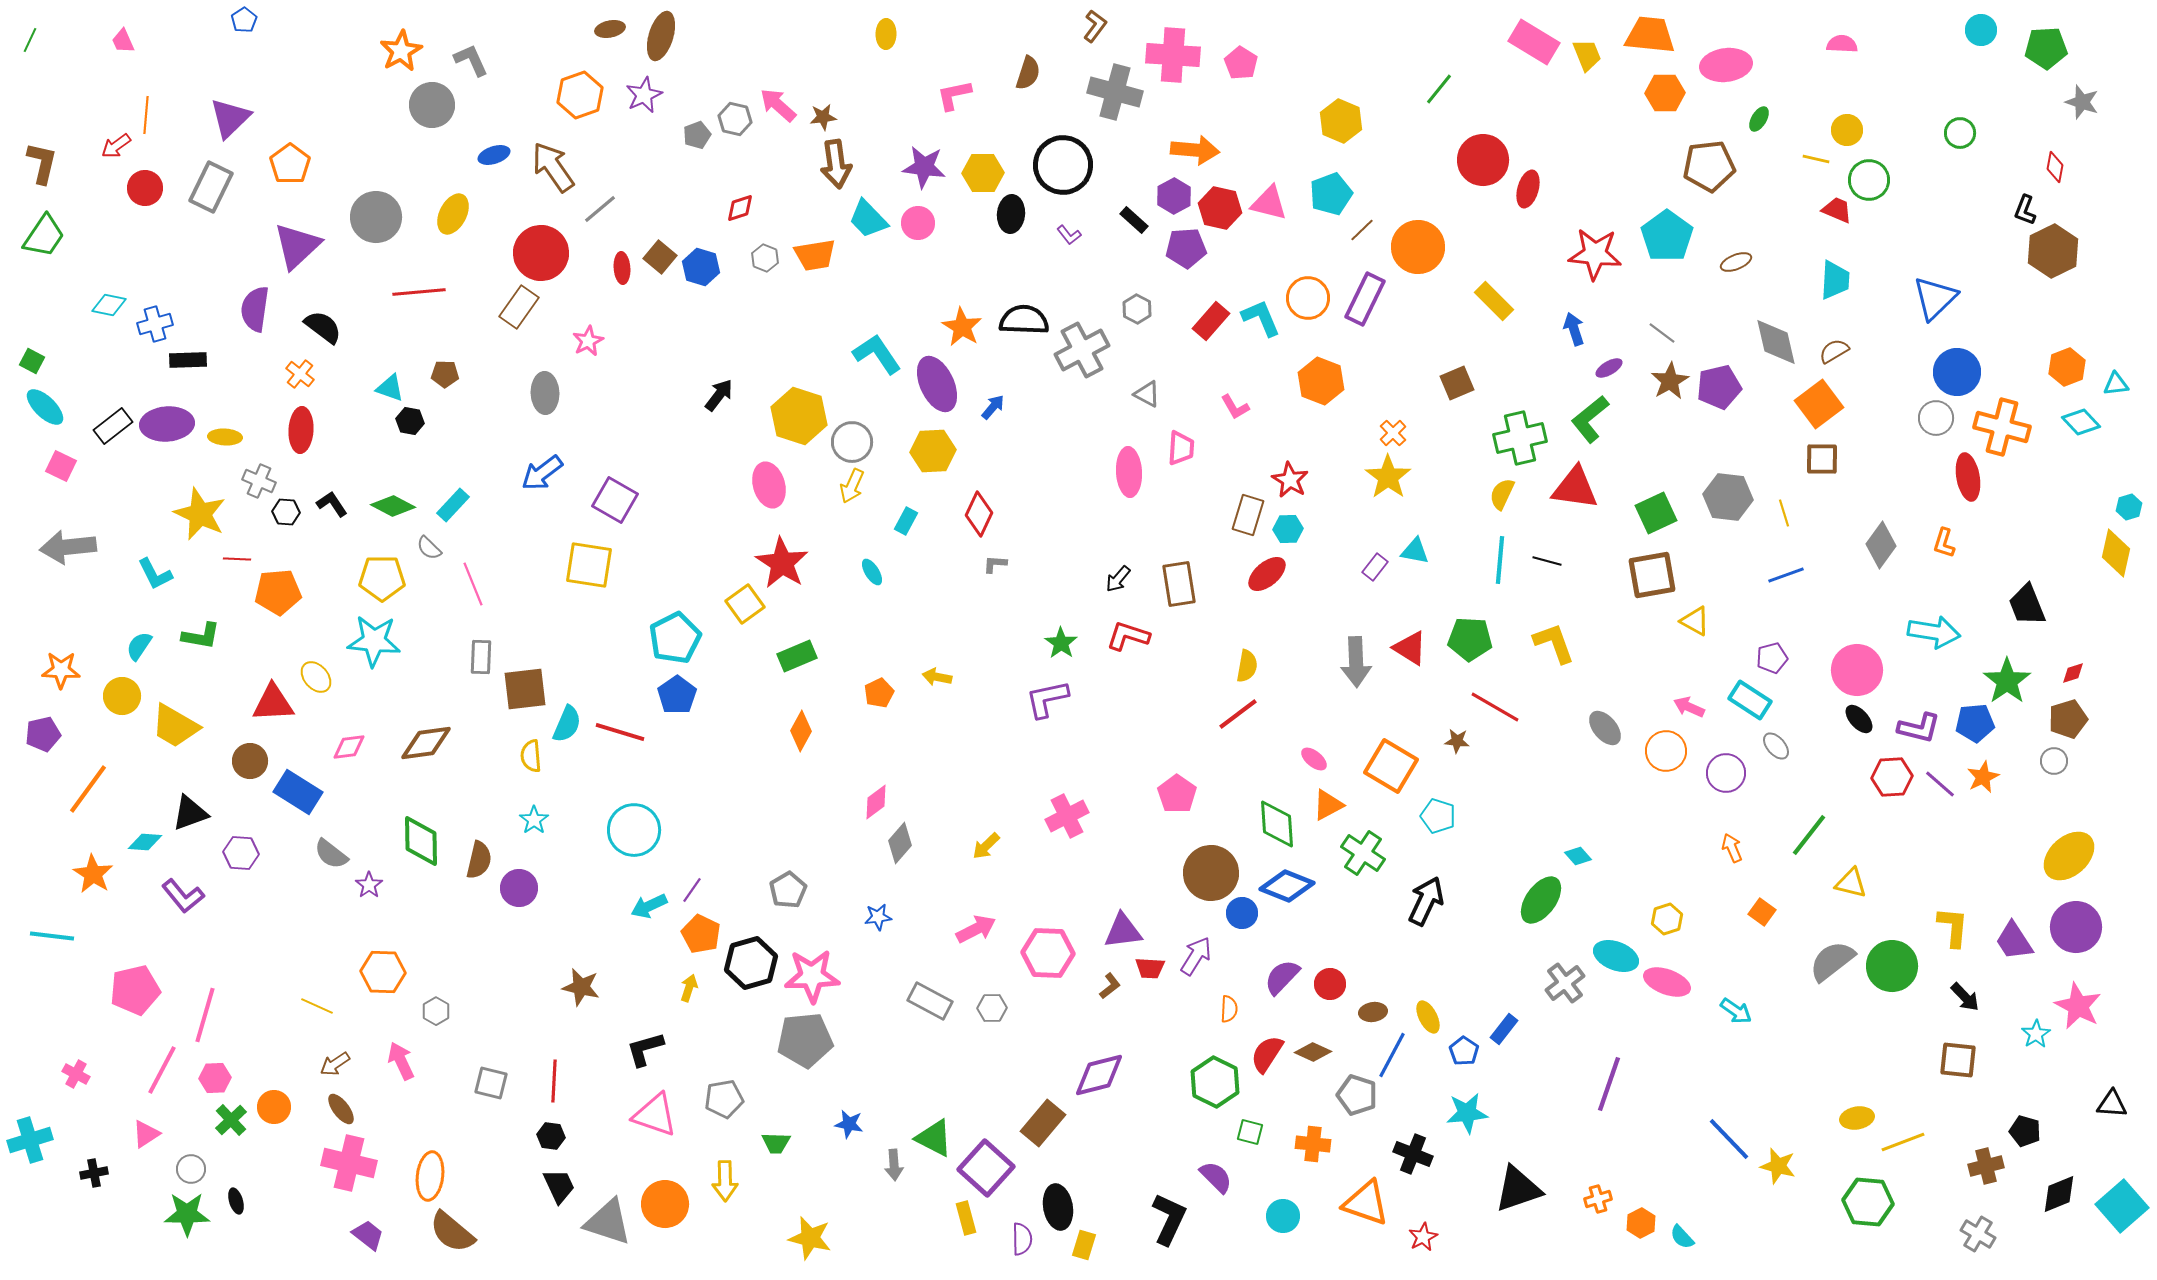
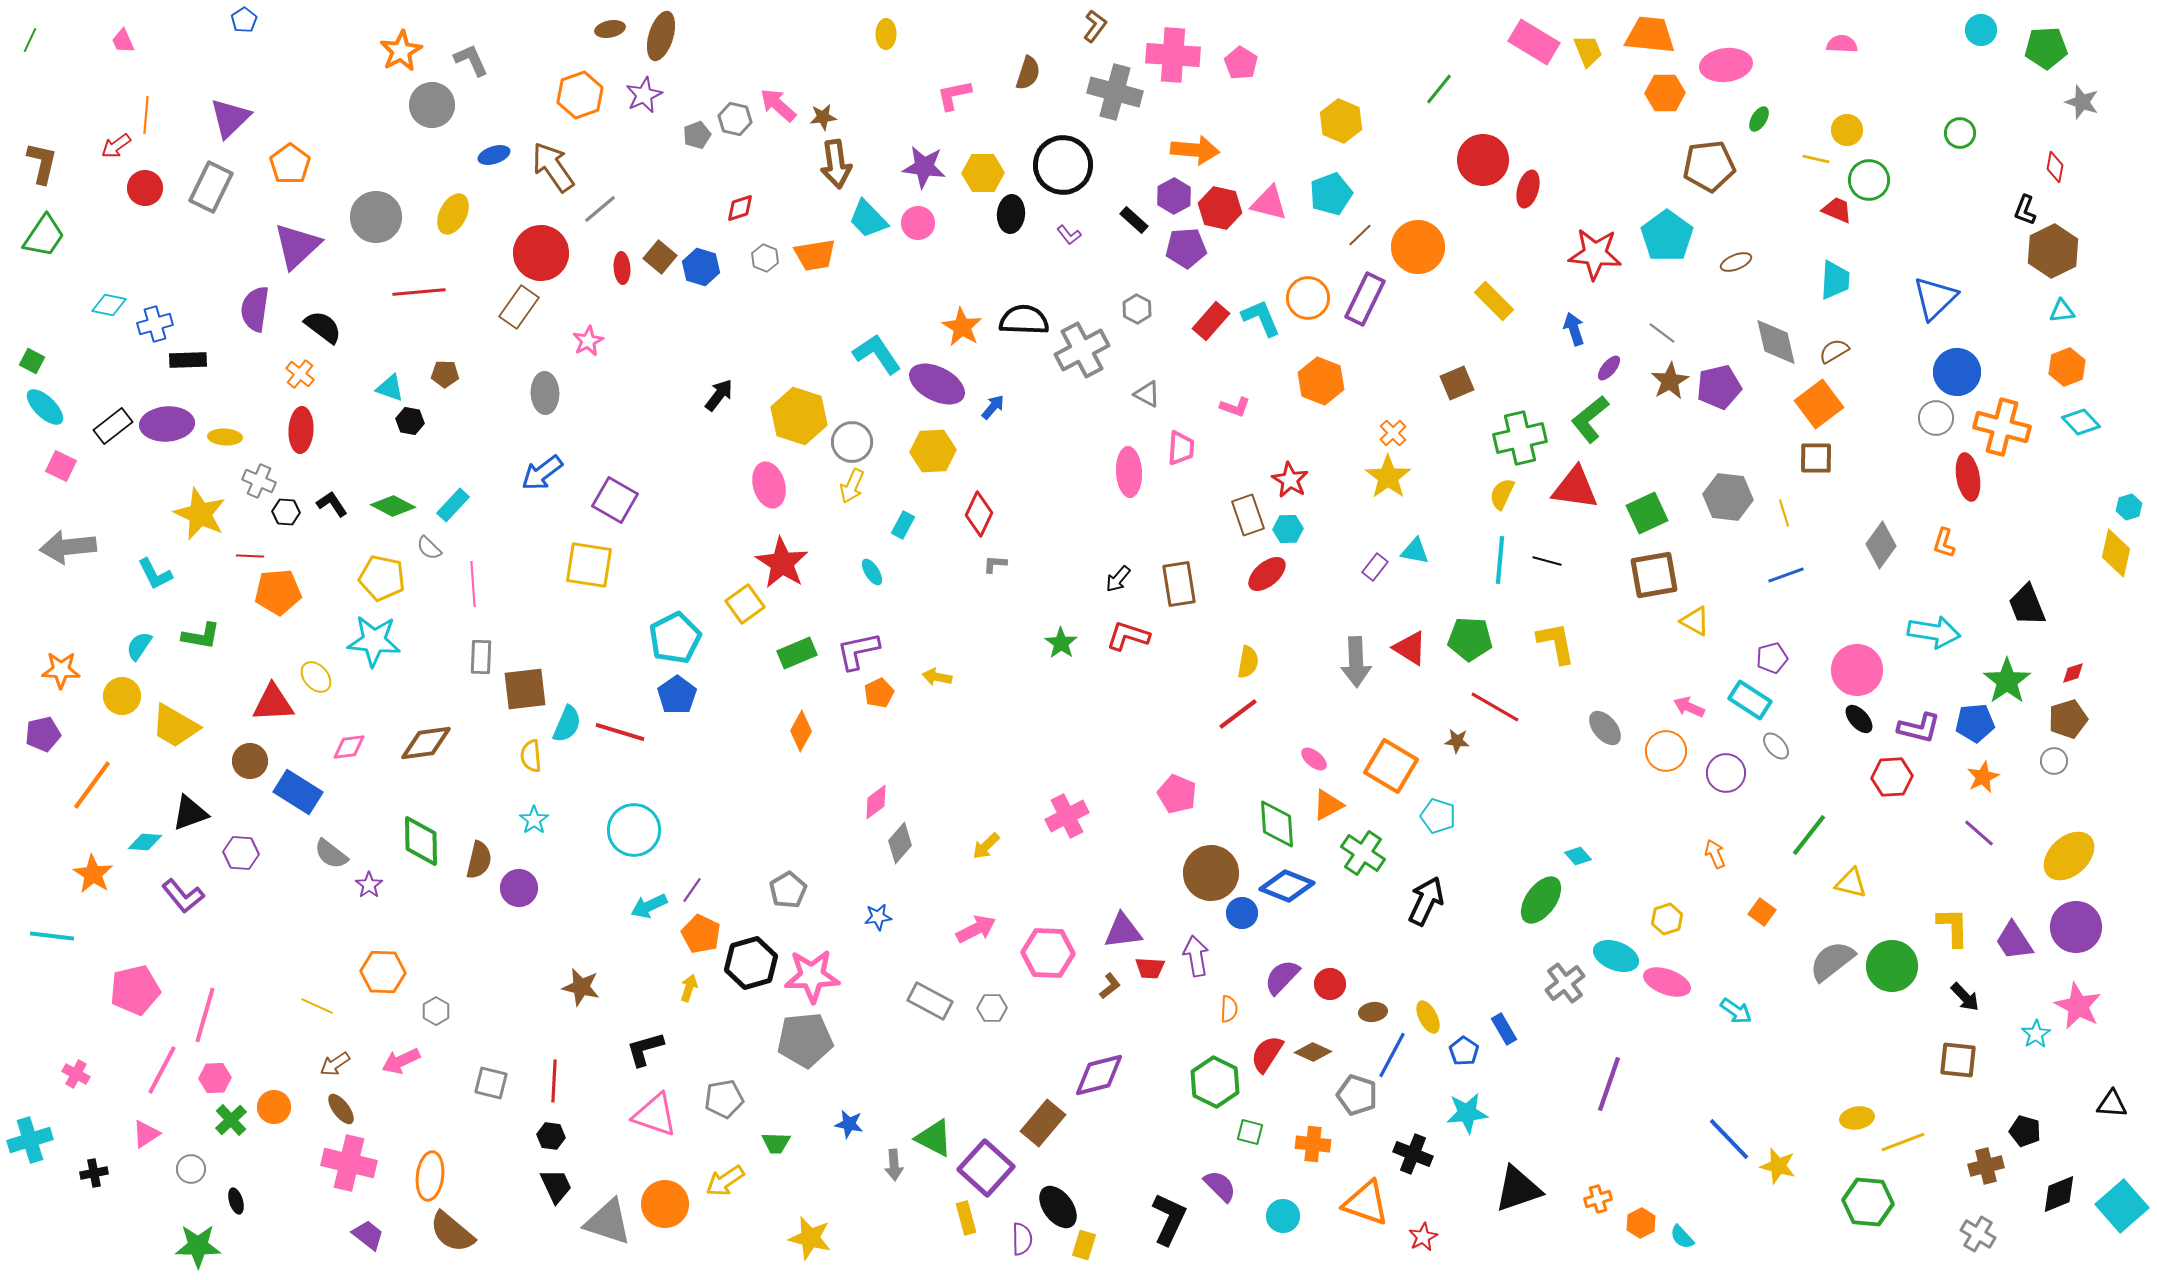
yellow trapezoid at (1587, 55): moved 1 px right, 4 px up
brown line at (1362, 230): moved 2 px left, 5 px down
purple ellipse at (1609, 368): rotated 20 degrees counterclockwise
purple ellipse at (937, 384): rotated 38 degrees counterclockwise
cyan triangle at (2116, 384): moved 54 px left, 73 px up
pink L-shape at (1235, 407): rotated 40 degrees counterclockwise
brown square at (1822, 459): moved 6 px left, 1 px up
green square at (1656, 513): moved 9 px left
brown rectangle at (1248, 515): rotated 36 degrees counterclockwise
cyan rectangle at (906, 521): moved 3 px left, 4 px down
red line at (237, 559): moved 13 px right, 3 px up
brown square at (1652, 575): moved 2 px right
yellow pentagon at (382, 578): rotated 12 degrees clockwise
pink line at (473, 584): rotated 18 degrees clockwise
yellow L-shape at (1554, 643): moved 2 px right; rotated 9 degrees clockwise
green rectangle at (797, 656): moved 3 px up
yellow semicircle at (1247, 666): moved 1 px right, 4 px up
purple L-shape at (1047, 699): moved 189 px left, 48 px up
purple line at (1940, 784): moved 39 px right, 49 px down
orange line at (88, 789): moved 4 px right, 4 px up
pink pentagon at (1177, 794): rotated 12 degrees counterclockwise
orange arrow at (1732, 848): moved 17 px left, 6 px down
yellow L-shape at (1953, 927): rotated 6 degrees counterclockwise
purple arrow at (1196, 956): rotated 42 degrees counterclockwise
blue rectangle at (1504, 1029): rotated 68 degrees counterclockwise
pink arrow at (401, 1061): rotated 90 degrees counterclockwise
purple semicircle at (1216, 1177): moved 4 px right, 9 px down
yellow arrow at (725, 1181): rotated 57 degrees clockwise
black trapezoid at (559, 1186): moved 3 px left
black ellipse at (1058, 1207): rotated 27 degrees counterclockwise
green star at (187, 1214): moved 11 px right, 32 px down
